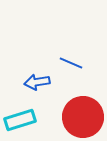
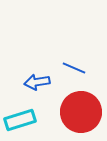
blue line: moved 3 px right, 5 px down
red circle: moved 2 px left, 5 px up
